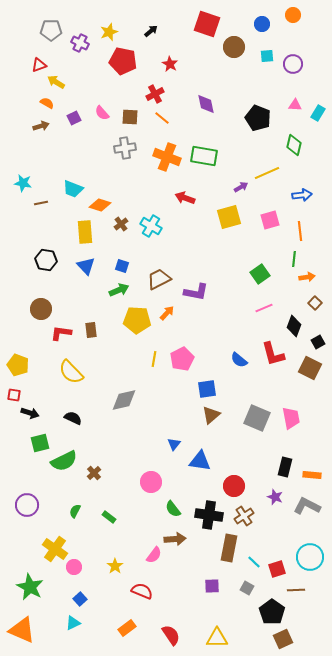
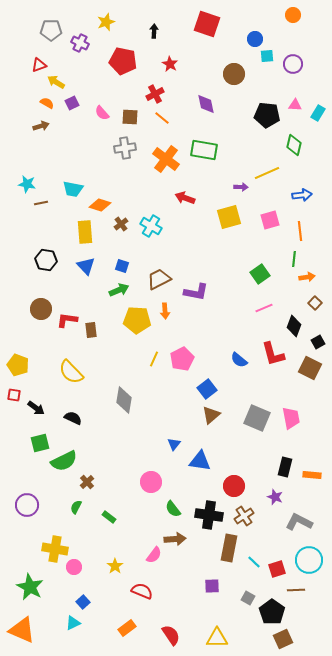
blue circle at (262, 24): moved 7 px left, 15 px down
black arrow at (151, 31): moved 3 px right; rotated 48 degrees counterclockwise
yellow star at (109, 32): moved 3 px left, 10 px up
brown circle at (234, 47): moved 27 px down
purple square at (74, 118): moved 2 px left, 15 px up
black pentagon at (258, 118): moved 9 px right, 3 px up; rotated 15 degrees counterclockwise
green rectangle at (204, 156): moved 6 px up
orange cross at (167, 157): moved 1 px left, 2 px down; rotated 16 degrees clockwise
cyan star at (23, 183): moved 4 px right, 1 px down
purple arrow at (241, 187): rotated 32 degrees clockwise
cyan trapezoid at (73, 189): rotated 10 degrees counterclockwise
orange arrow at (167, 313): moved 2 px left, 2 px up; rotated 133 degrees clockwise
red L-shape at (61, 333): moved 6 px right, 13 px up
yellow line at (154, 359): rotated 14 degrees clockwise
blue square at (207, 389): rotated 30 degrees counterclockwise
gray diamond at (124, 400): rotated 68 degrees counterclockwise
black arrow at (30, 413): moved 6 px right, 5 px up; rotated 18 degrees clockwise
brown cross at (94, 473): moved 7 px left, 9 px down
gray L-shape at (307, 506): moved 8 px left, 16 px down
green semicircle at (75, 511): moved 1 px right, 4 px up
yellow cross at (55, 549): rotated 25 degrees counterclockwise
cyan circle at (310, 557): moved 1 px left, 3 px down
gray square at (247, 588): moved 1 px right, 10 px down
blue square at (80, 599): moved 3 px right, 3 px down
